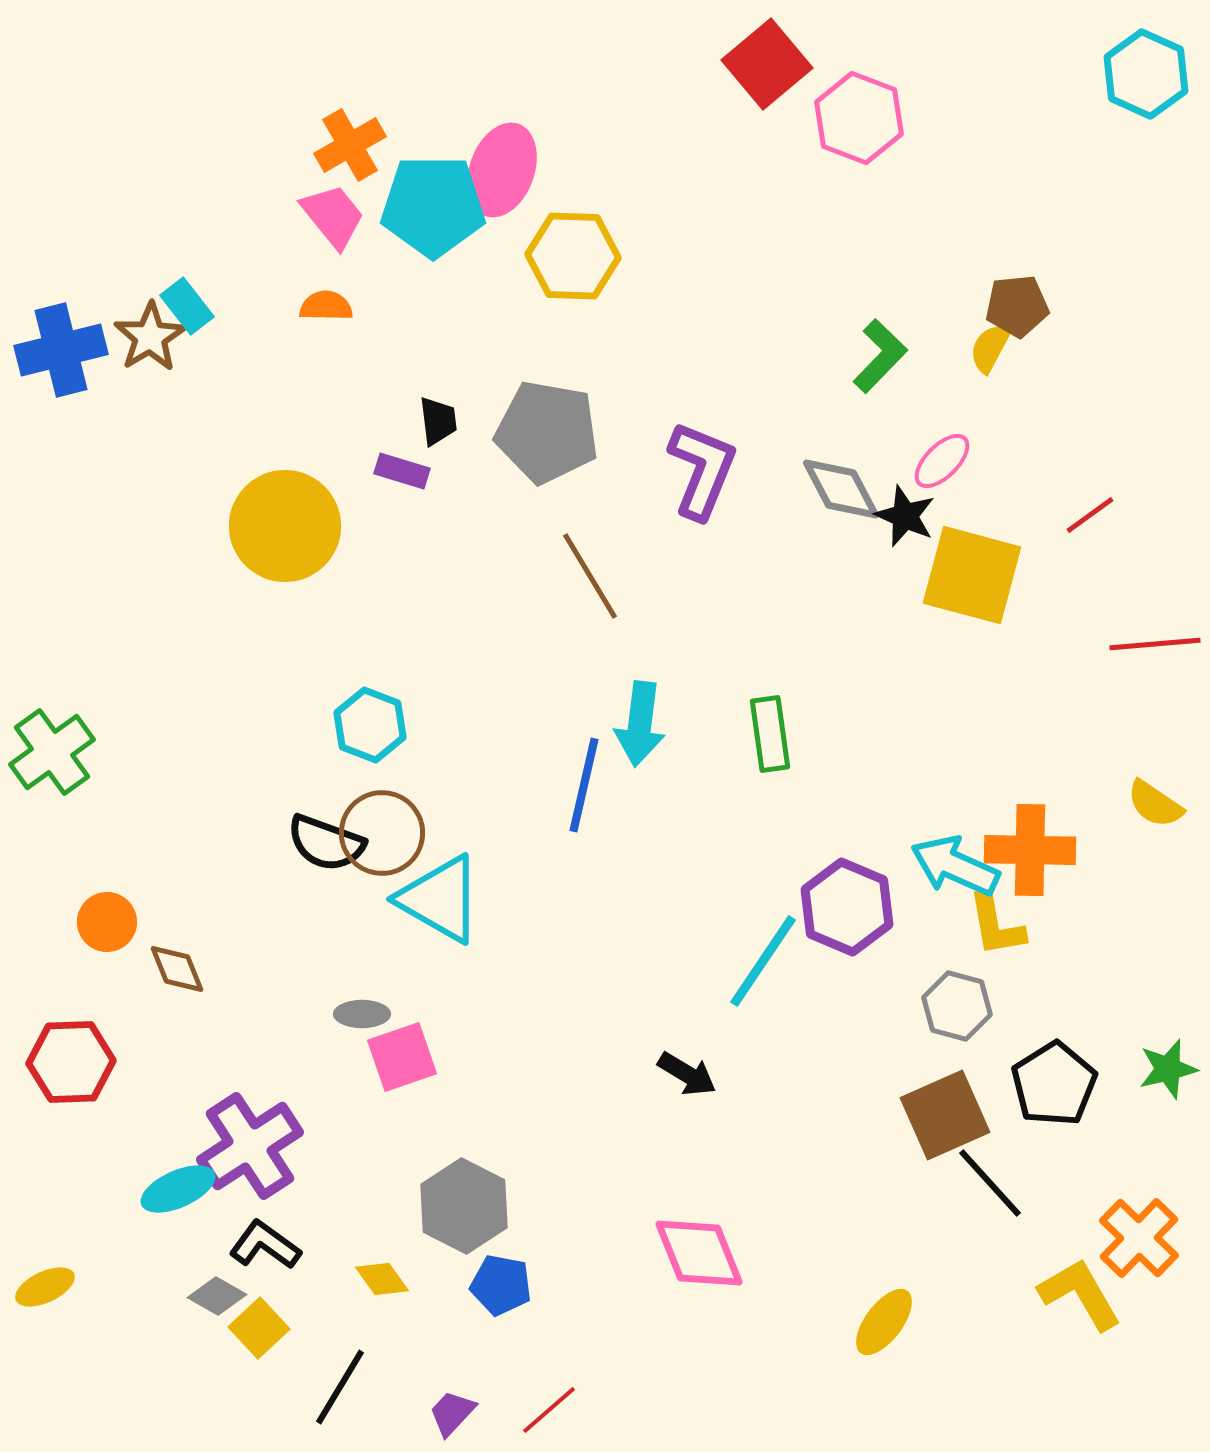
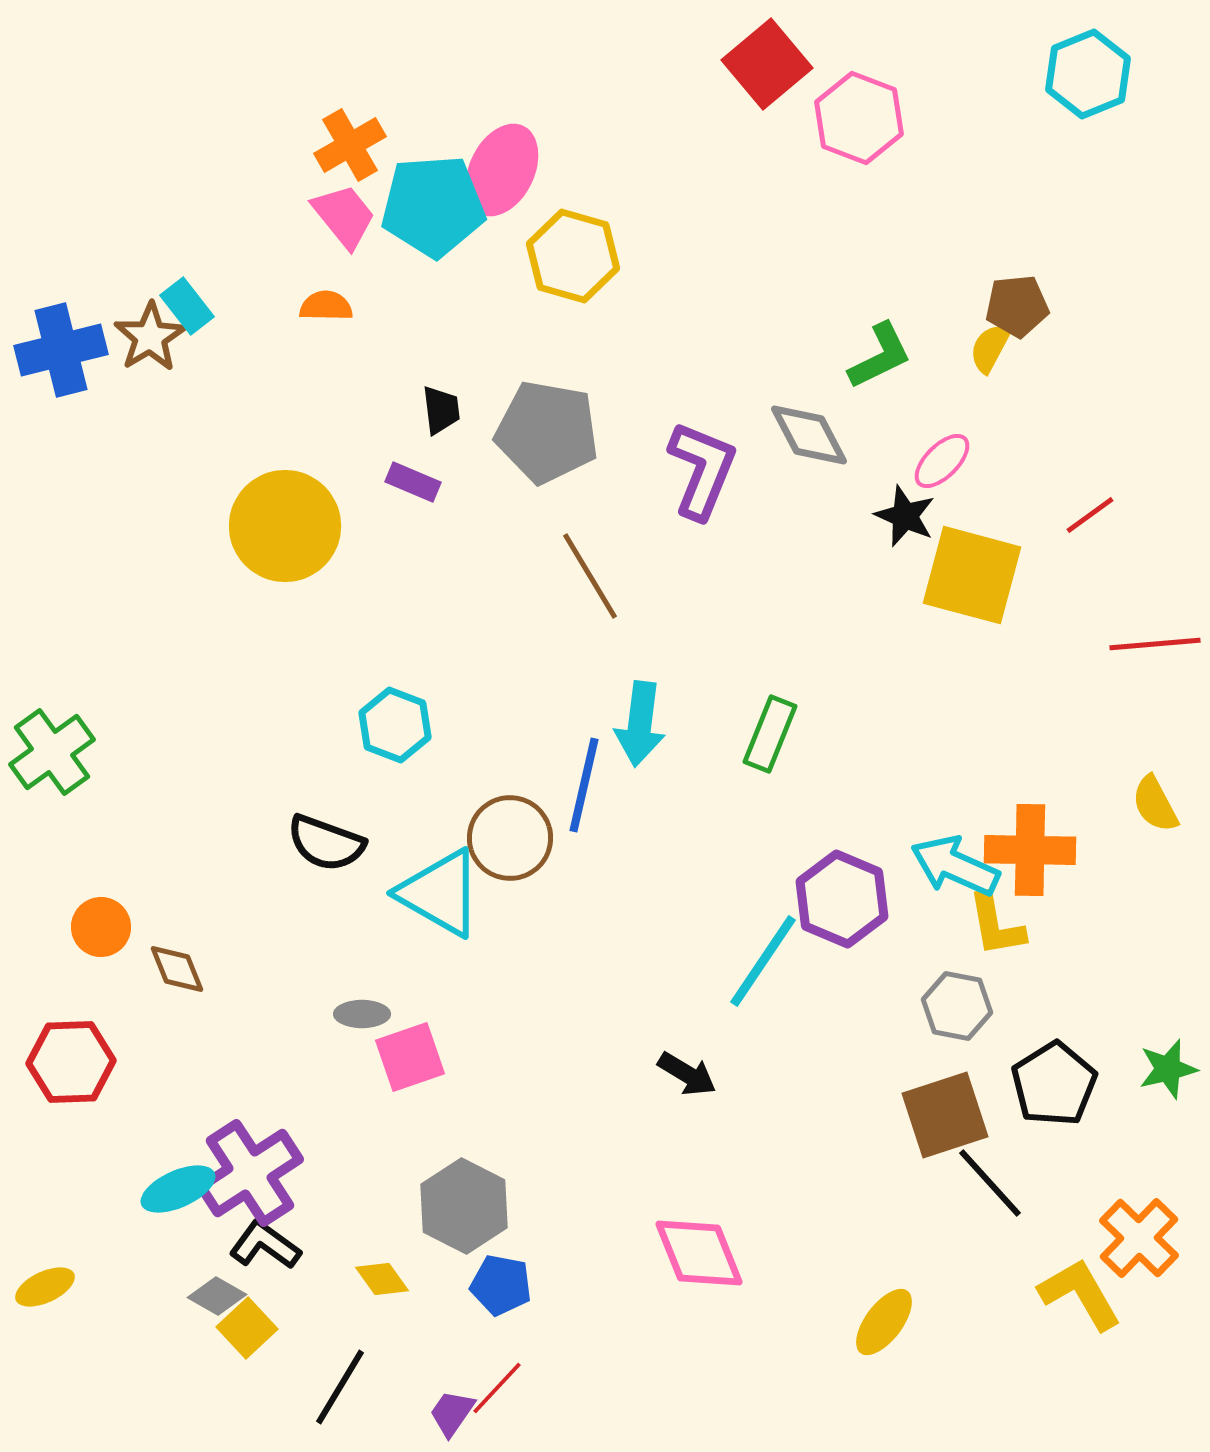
cyan hexagon at (1146, 74): moved 58 px left; rotated 14 degrees clockwise
pink ellipse at (502, 170): rotated 6 degrees clockwise
cyan pentagon at (433, 206): rotated 4 degrees counterclockwise
pink trapezoid at (333, 216): moved 11 px right
yellow hexagon at (573, 256): rotated 14 degrees clockwise
green L-shape at (880, 356): rotated 20 degrees clockwise
black trapezoid at (438, 421): moved 3 px right, 11 px up
purple rectangle at (402, 471): moved 11 px right, 11 px down; rotated 6 degrees clockwise
gray diamond at (841, 489): moved 32 px left, 54 px up
cyan hexagon at (370, 725): moved 25 px right
green rectangle at (770, 734): rotated 30 degrees clockwise
yellow semicircle at (1155, 804): rotated 28 degrees clockwise
brown circle at (382, 833): moved 128 px right, 5 px down
cyan triangle at (440, 899): moved 6 px up
purple hexagon at (847, 907): moved 5 px left, 8 px up
orange circle at (107, 922): moved 6 px left, 5 px down
gray hexagon at (957, 1006): rotated 4 degrees counterclockwise
pink square at (402, 1057): moved 8 px right
brown square at (945, 1115): rotated 6 degrees clockwise
purple cross at (250, 1146): moved 27 px down
yellow square at (259, 1328): moved 12 px left
red line at (549, 1410): moved 52 px left, 22 px up; rotated 6 degrees counterclockwise
purple trapezoid at (452, 1413): rotated 8 degrees counterclockwise
